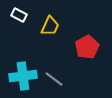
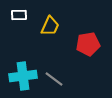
white rectangle: rotated 28 degrees counterclockwise
red pentagon: moved 1 px right, 3 px up; rotated 20 degrees clockwise
